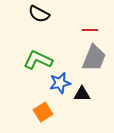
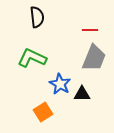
black semicircle: moved 2 px left, 3 px down; rotated 125 degrees counterclockwise
green L-shape: moved 6 px left, 2 px up
blue star: moved 1 px down; rotated 30 degrees counterclockwise
